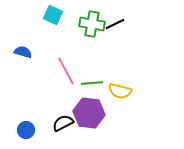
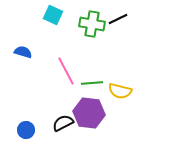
black line: moved 3 px right, 5 px up
